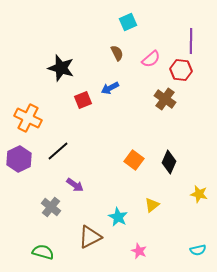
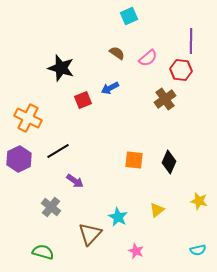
cyan square: moved 1 px right, 6 px up
brown semicircle: rotated 28 degrees counterclockwise
pink semicircle: moved 3 px left, 1 px up
brown cross: rotated 20 degrees clockwise
black line: rotated 10 degrees clockwise
orange square: rotated 30 degrees counterclockwise
purple arrow: moved 4 px up
yellow star: moved 7 px down
yellow triangle: moved 5 px right, 5 px down
brown triangle: moved 3 px up; rotated 20 degrees counterclockwise
pink star: moved 3 px left
